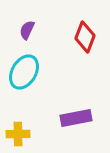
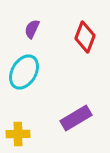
purple semicircle: moved 5 px right, 1 px up
purple rectangle: rotated 20 degrees counterclockwise
